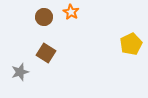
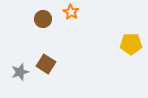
brown circle: moved 1 px left, 2 px down
yellow pentagon: rotated 25 degrees clockwise
brown square: moved 11 px down
